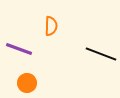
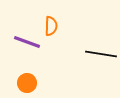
purple line: moved 8 px right, 7 px up
black line: rotated 12 degrees counterclockwise
